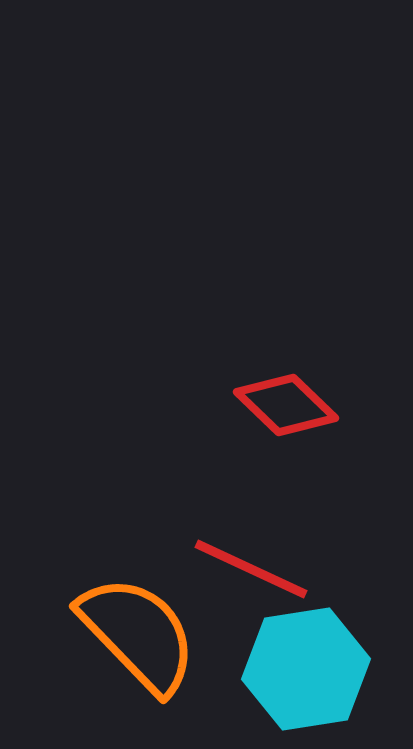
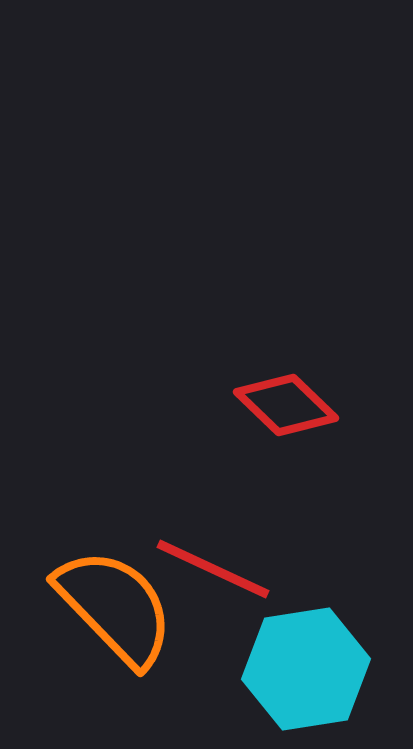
red line: moved 38 px left
orange semicircle: moved 23 px left, 27 px up
